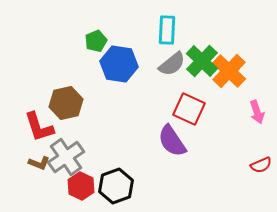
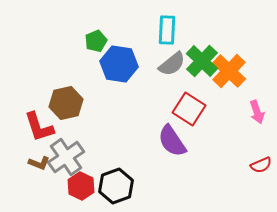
red square: rotated 8 degrees clockwise
